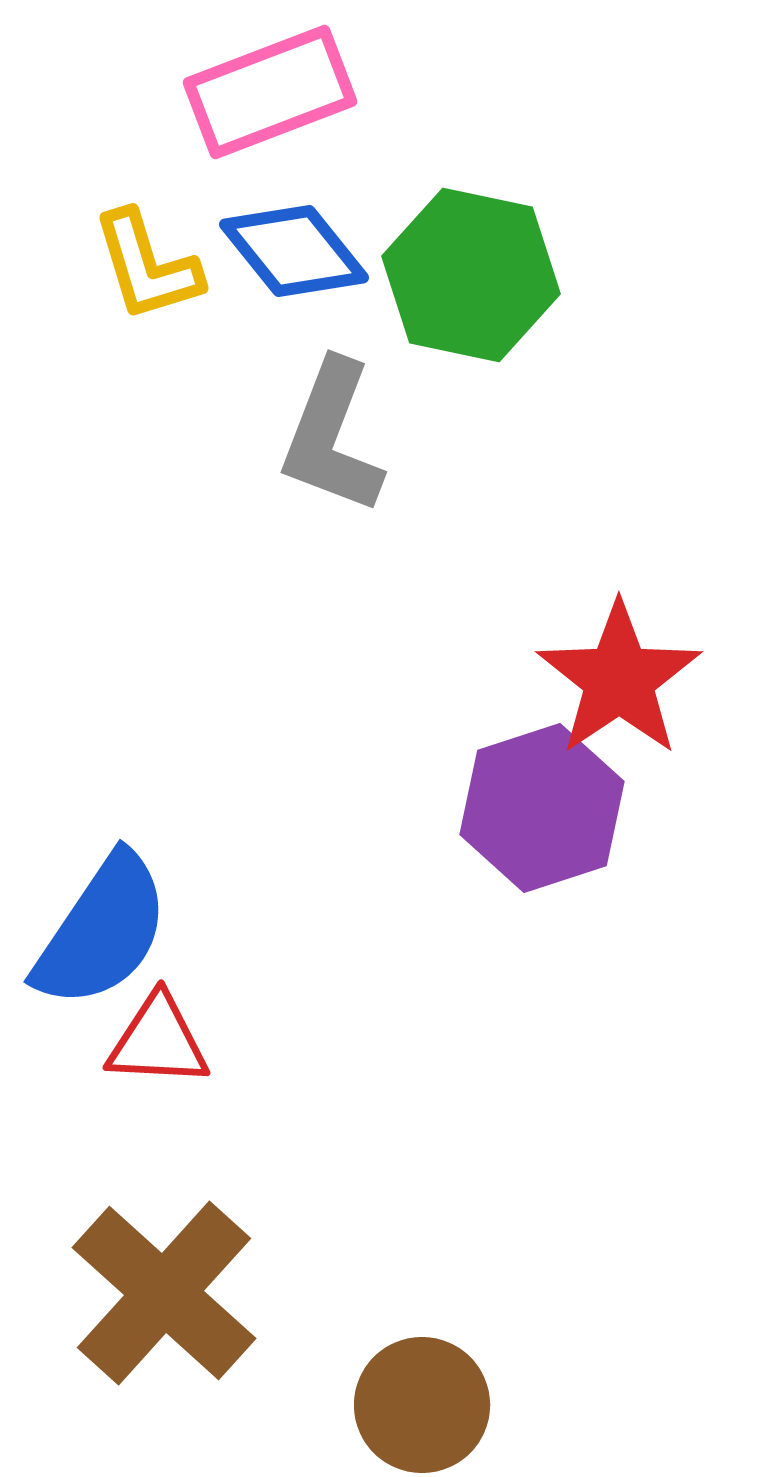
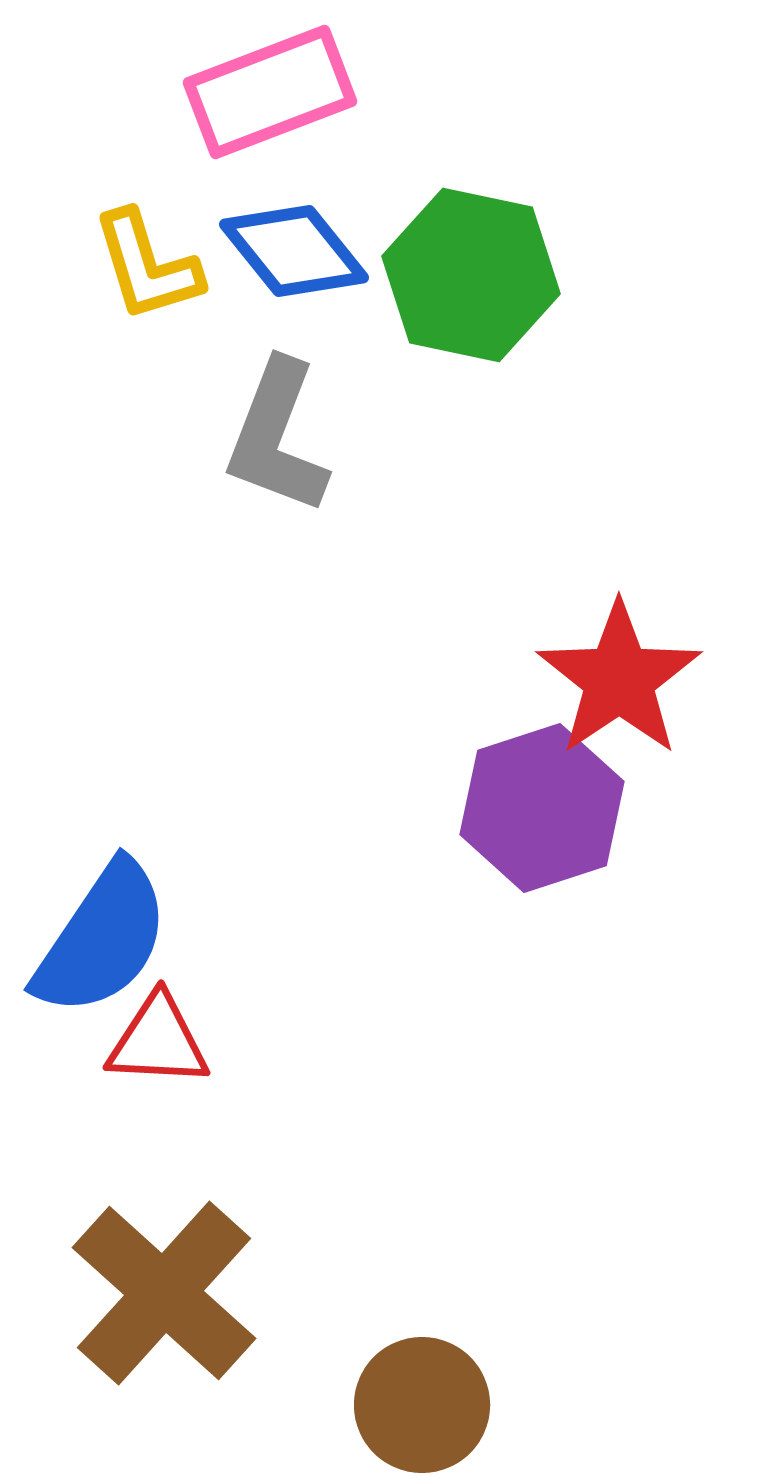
gray L-shape: moved 55 px left
blue semicircle: moved 8 px down
